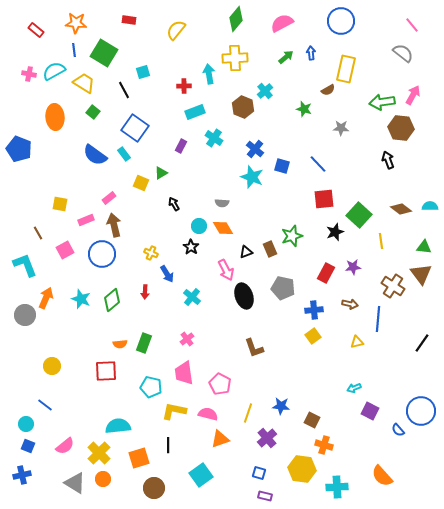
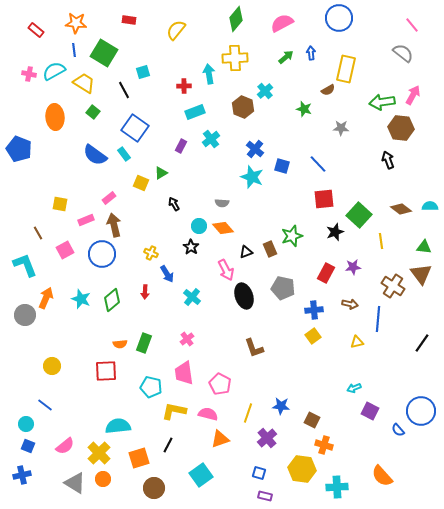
blue circle at (341, 21): moved 2 px left, 3 px up
cyan cross at (214, 138): moved 3 px left, 1 px down; rotated 18 degrees clockwise
orange diamond at (223, 228): rotated 10 degrees counterclockwise
black line at (168, 445): rotated 28 degrees clockwise
